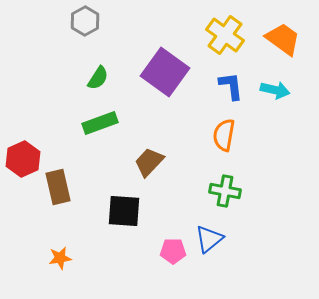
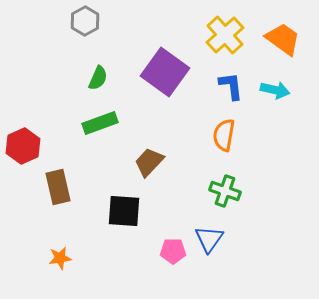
yellow cross: rotated 12 degrees clockwise
green semicircle: rotated 10 degrees counterclockwise
red hexagon: moved 13 px up
green cross: rotated 8 degrees clockwise
blue triangle: rotated 16 degrees counterclockwise
